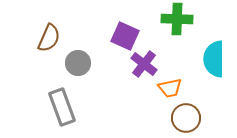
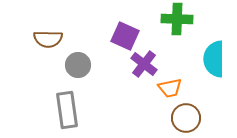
brown semicircle: moved 1 px left, 1 px down; rotated 68 degrees clockwise
gray circle: moved 2 px down
gray rectangle: moved 5 px right, 3 px down; rotated 12 degrees clockwise
